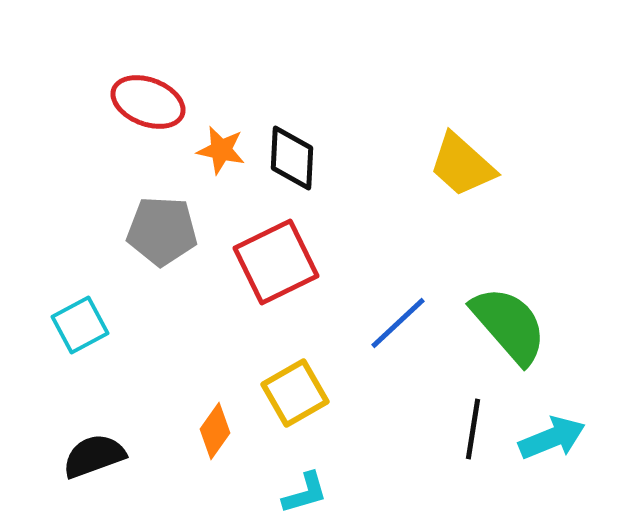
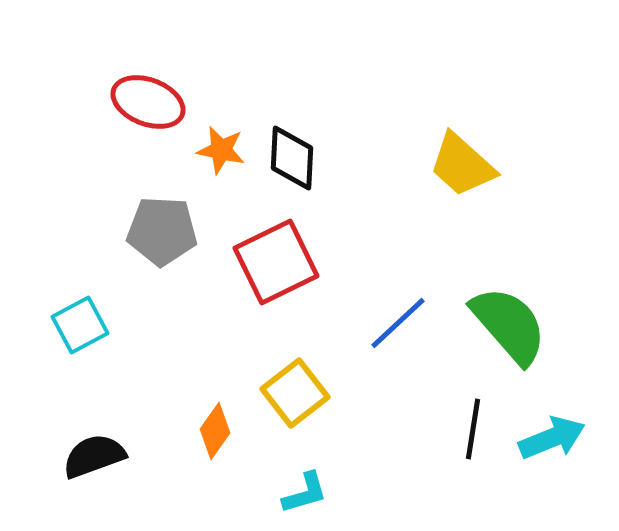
yellow square: rotated 8 degrees counterclockwise
